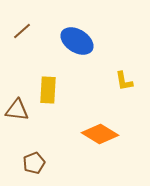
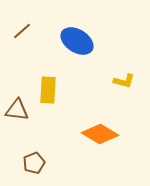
yellow L-shape: rotated 65 degrees counterclockwise
